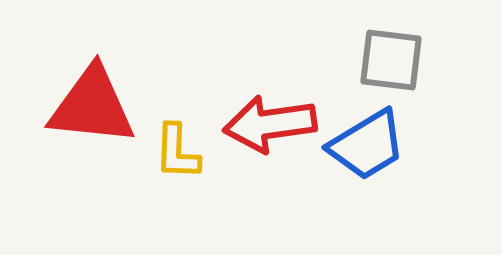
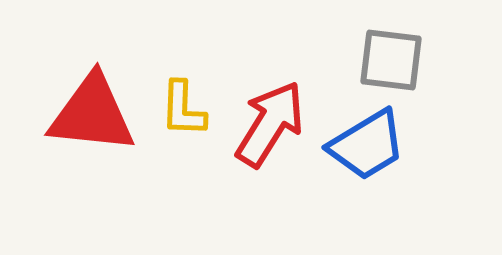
red triangle: moved 8 px down
red arrow: rotated 130 degrees clockwise
yellow L-shape: moved 6 px right, 43 px up
